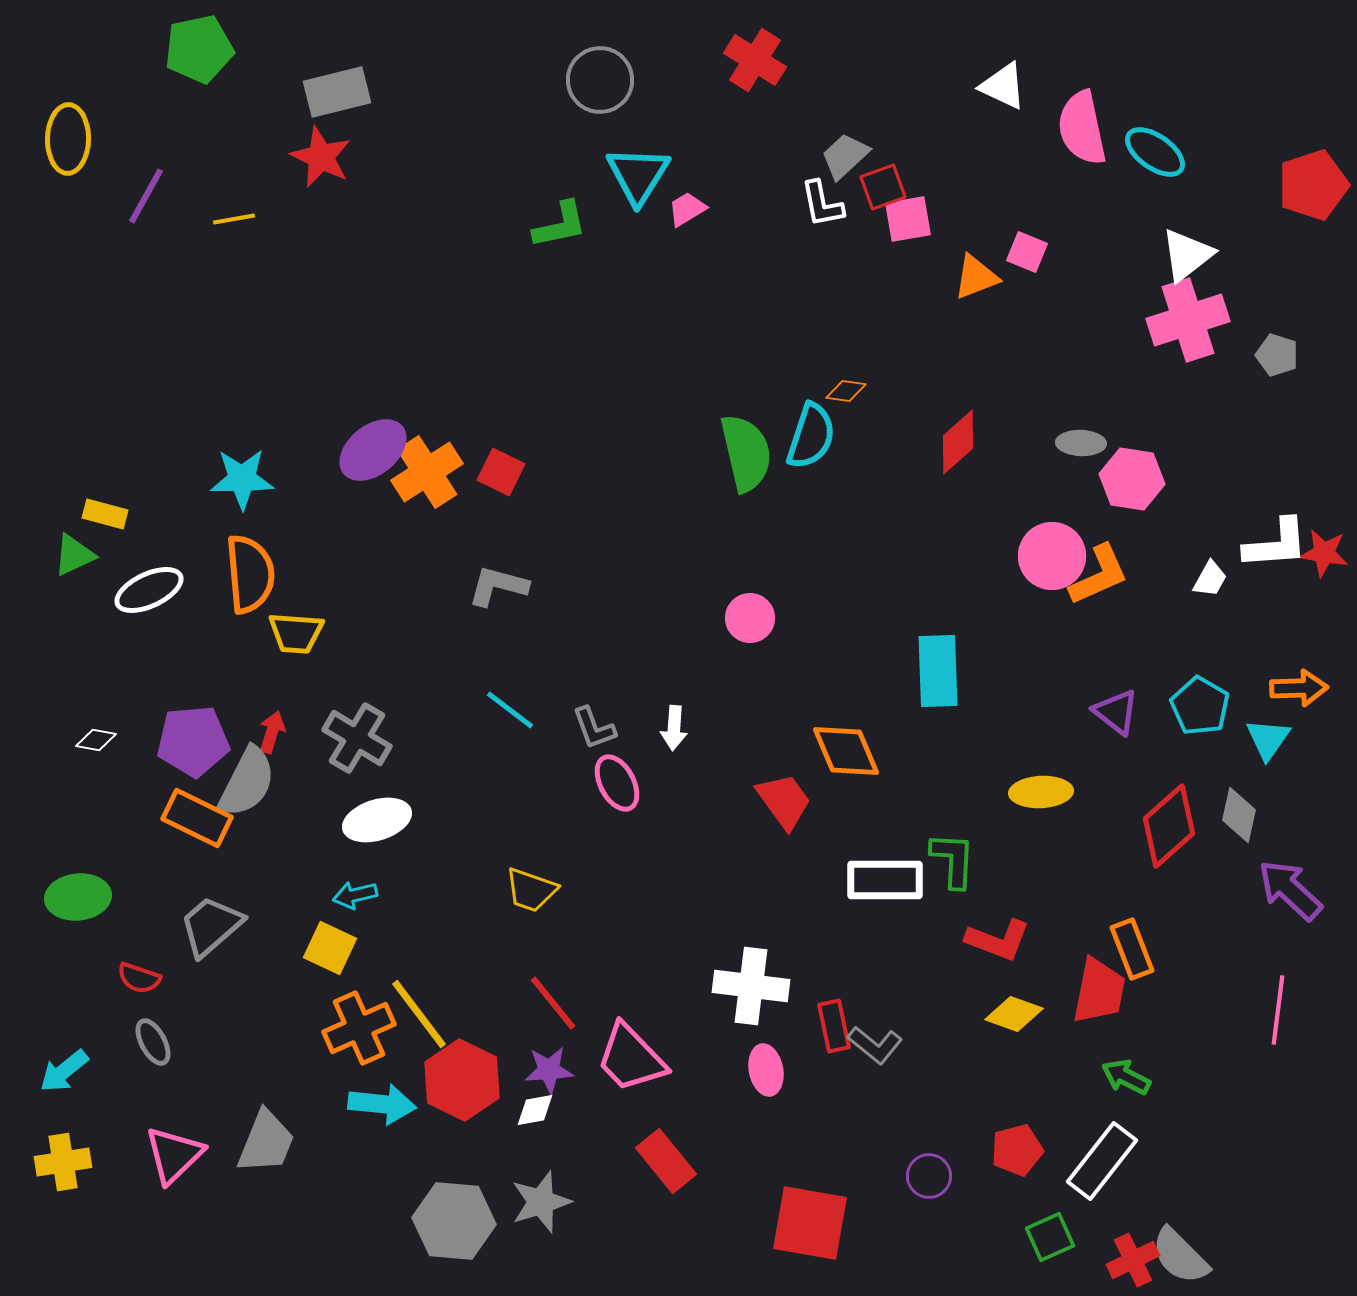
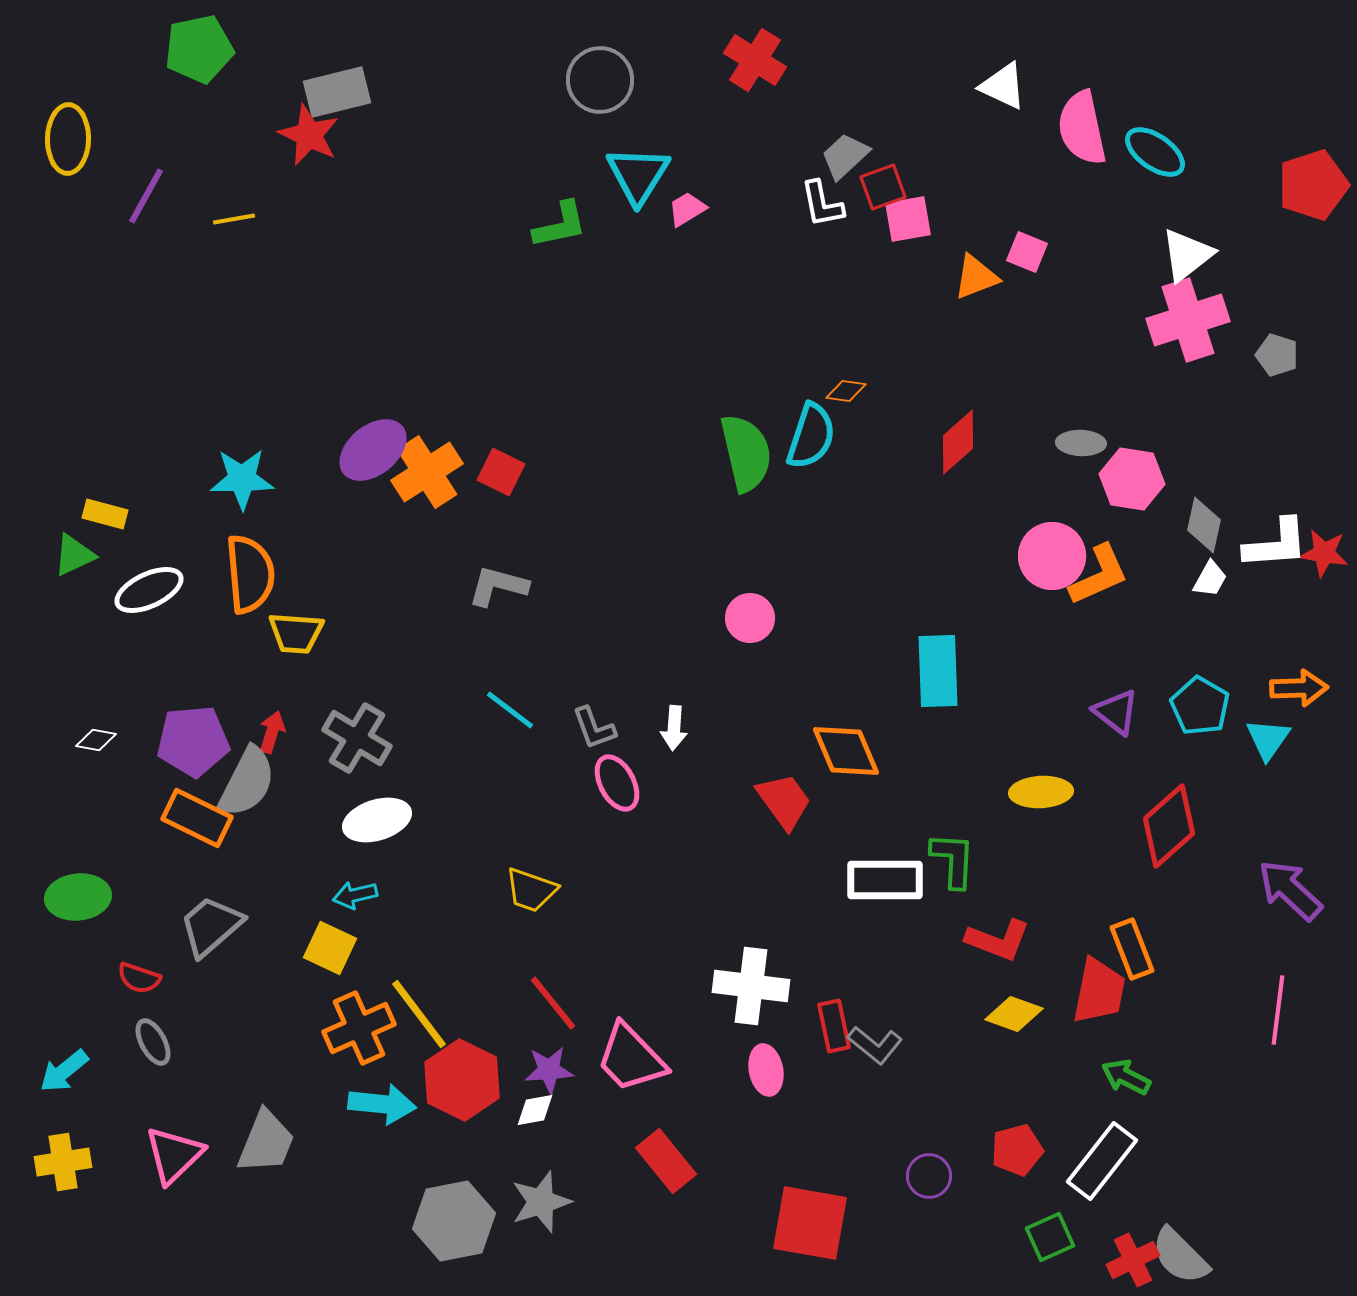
red star at (321, 157): moved 12 px left, 22 px up
gray diamond at (1239, 815): moved 35 px left, 290 px up
gray hexagon at (454, 1221): rotated 16 degrees counterclockwise
